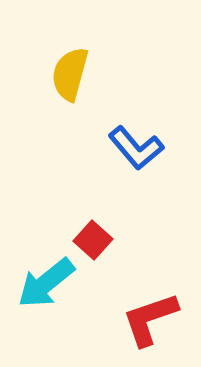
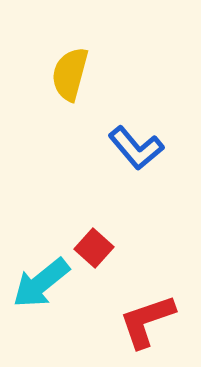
red square: moved 1 px right, 8 px down
cyan arrow: moved 5 px left
red L-shape: moved 3 px left, 2 px down
